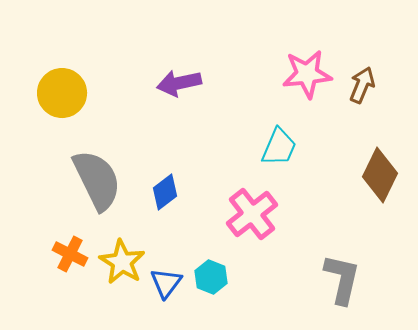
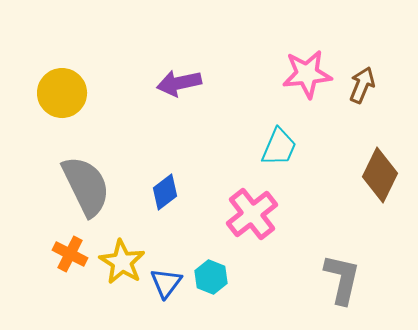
gray semicircle: moved 11 px left, 6 px down
